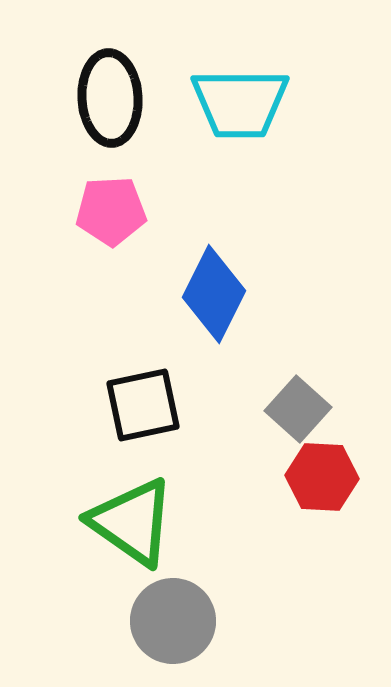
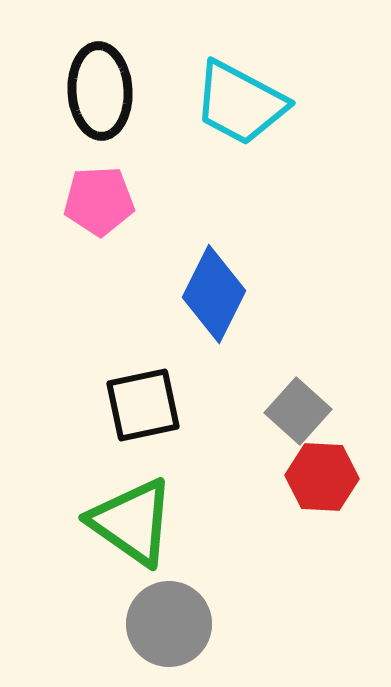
black ellipse: moved 10 px left, 7 px up
cyan trapezoid: rotated 28 degrees clockwise
pink pentagon: moved 12 px left, 10 px up
gray square: moved 2 px down
gray circle: moved 4 px left, 3 px down
